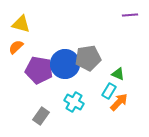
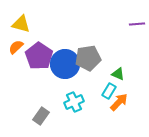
purple line: moved 7 px right, 9 px down
purple pentagon: moved 14 px up; rotated 24 degrees clockwise
cyan cross: rotated 36 degrees clockwise
